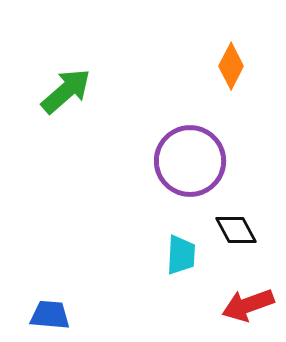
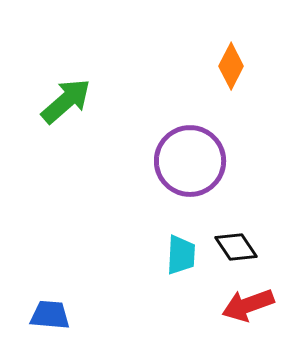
green arrow: moved 10 px down
black diamond: moved 17 px down; rotated 6 degrees counterclockwise
